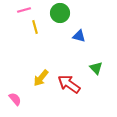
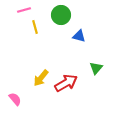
green circle: moved 1 px right, 2 px down
green triangle: rotated 24 degrees clockwise
red arrow: moved 3 px left, 1 px up; rotated 115 degrees clockwise
